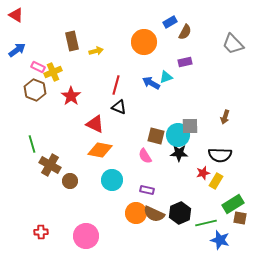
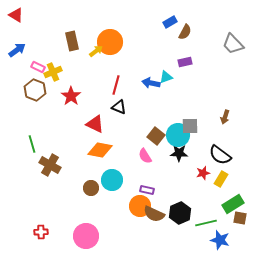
orange circle at (144, 42): moved 34 px left
yellow arrow at (96, 51): rotated 24 degrees counterclockwise
blue arrow at (151, 83): rotated 18 degrees counterclockwise
brown square at (156, 136): rotated 24 degrees clockwise
black semicircle at (220, 155): rotated 35 degrees clockwise
brown circle at (70, 181): moved 21 px right, 7 px down
yellow rectangle at (216, 181): moved 5 px right, 2 px up
orange circle at (136, 213): moved 4 px right, 7 px up
